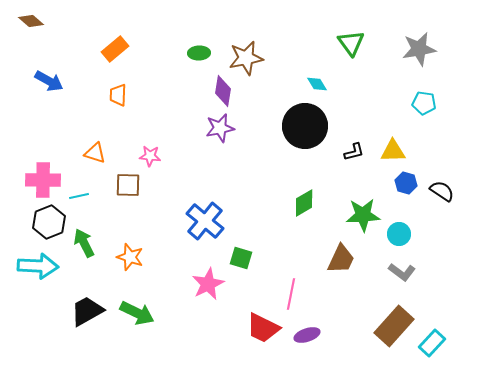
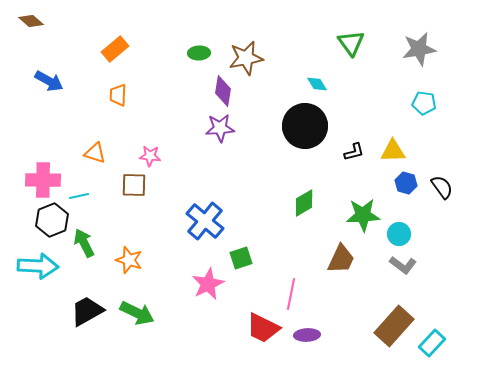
purple star at (220, 128): rotated 8 degrees clockwise
brown square at (128, 185): moved 6 px right
black semicircle at (442, 191): moved 4 px up; rotated 20 degrees clockwise
black hexagon at (49, 222): moved 3 px right, 2 px up
orange star at (130, 257): moved 1 px left, 3 px down
green square at (241, 258): rotated 35 degrees counterclockwise
gray L-shape at (402, 272): moved 1 px right, 7 px up
purple ellipse at (307, 335): rotated 15 degrees clockwise
